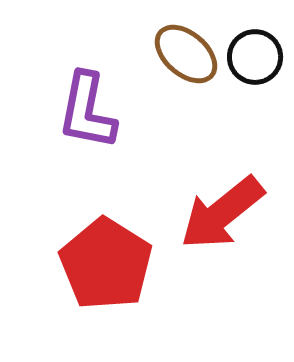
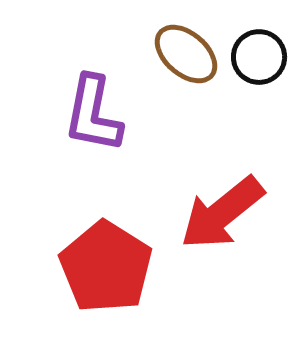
black circle: moved 4 px right
purple L-shape: moved 6 px right, 3 px down
red pentagon: moved 3 px down
